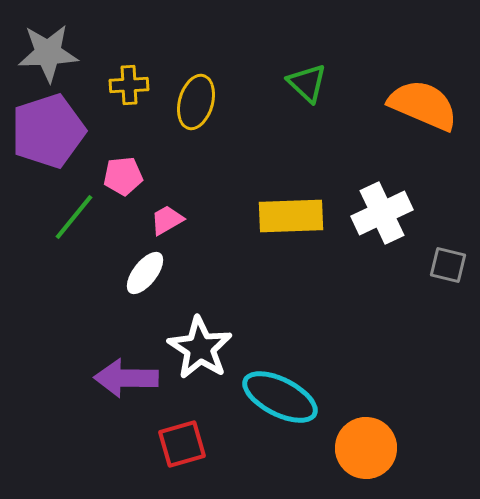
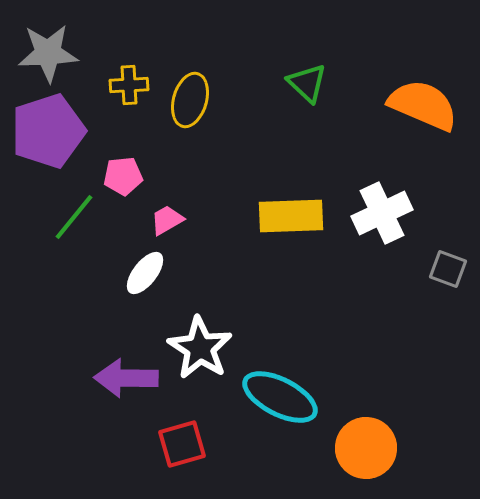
yellow ellipse: moved 6 px left, 2 px up
gray square: moved 4 px down; rotated 6 degrees clockwise
